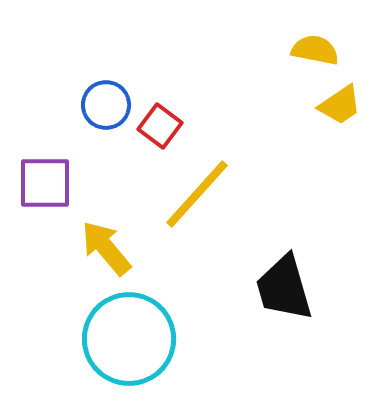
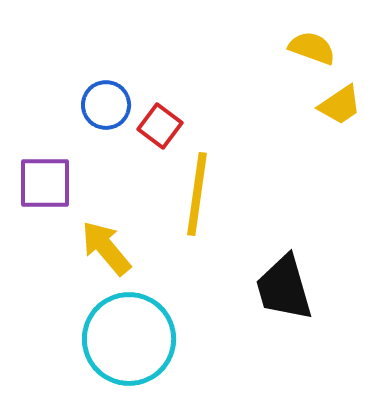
yellow semicircle: moved 3 px left, 2 px up; rotated 9 degrees clockwise
yellow line: rotated 34 degrees counterclockwise
